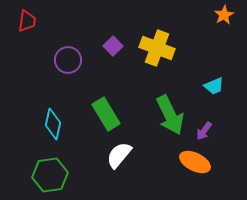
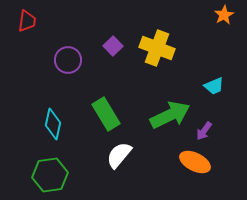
green arrow: rotated 90 degrees counterclockwise
